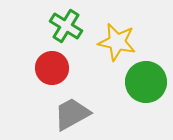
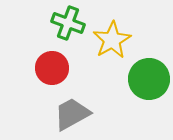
green cross: moved 2 px right, 3 px up; rotated 12 degrees counterclockwise
yellow star: moved 5 px left, 2 px up; rotated 30 degrees clockwise
green circle: moved 3 px right, 3 px up
